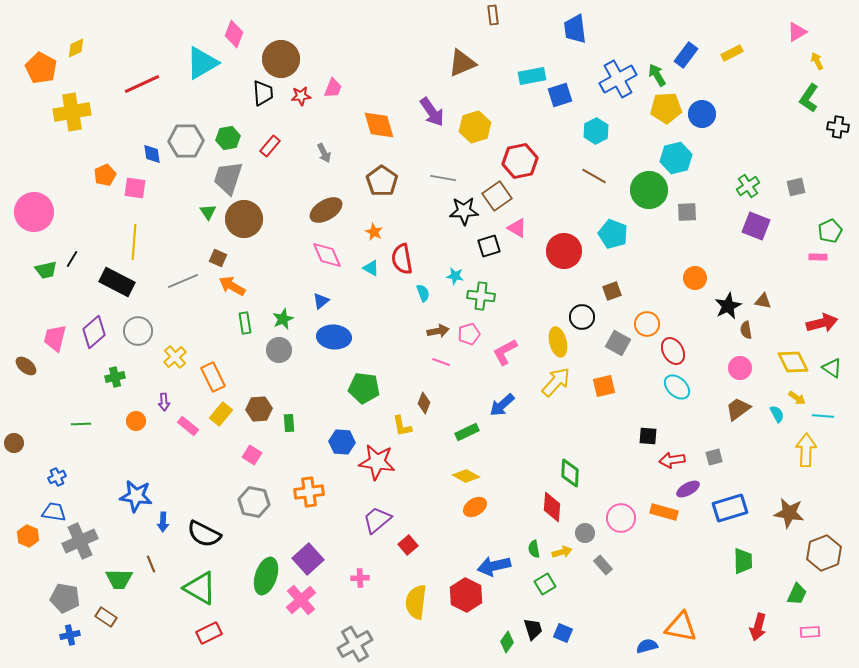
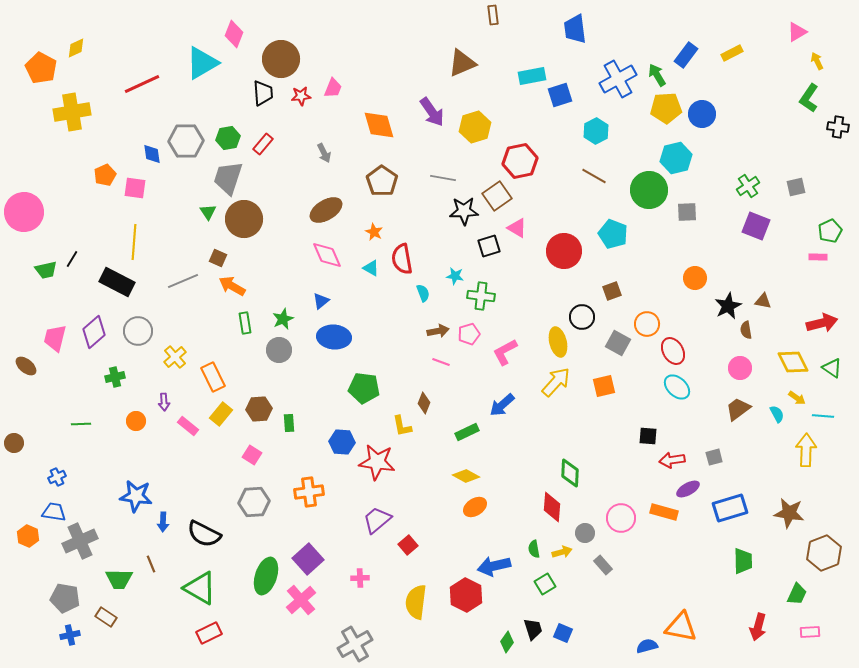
red rectangle at (270, 146): moved 7 px left, 2 px up
pink circle at (34, 212): moved 10 px left
gray hexagon at (254, 502): rotated 16 degrees counterclockwise
